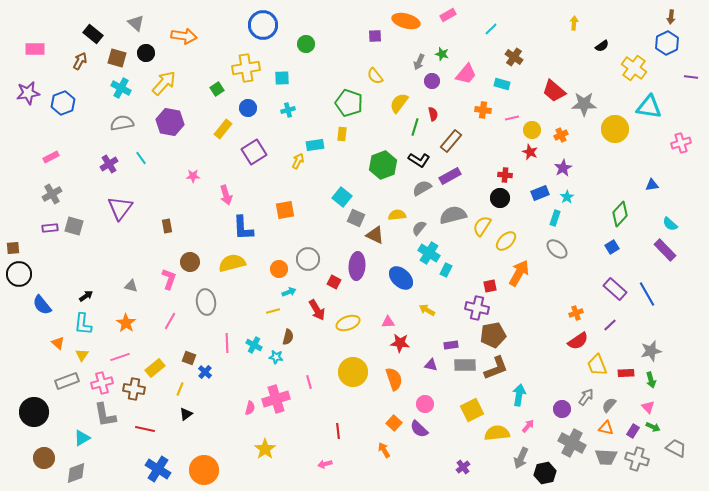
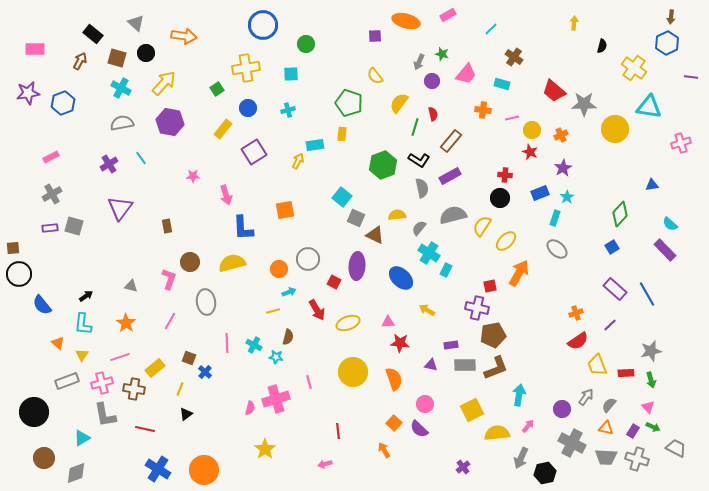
black semicircle at (602, 46): rotated 40 degrees counterclockwise
cyan square at (282, 78): moved 9 px right, 4 px up
gray semicircle at (422, 188): rotated 108 degrees clockwise
